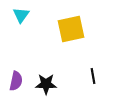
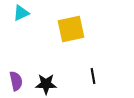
cyan triangle: moved 2 px up; rotated 30 degrees clockwise
purple semicircle: rotated 24 degrees counterclockwise
